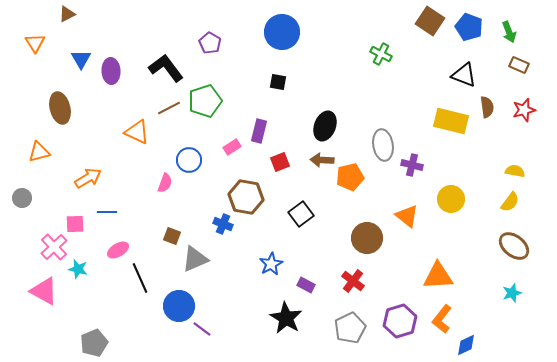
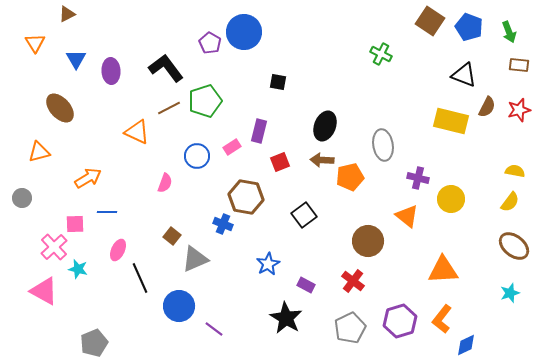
blue circle at (282, 32): moved 38 px left
blue triangle at (81, 59): moved 5 px left
brown rectangle at (519, 65): rotated 18 degrees counterclockwise
brown semicircle at (487, 107): rotated 35 degrees clockwise
brown ellipse at (60, 108): rotated 28 degrees counterclockwise
red star at (524, 110): moved 5 px left
blue circle at (189, 160): moved 8 px right, 4 px up
purple cross at (412, 165): moved 6 px right, 13 px down
black square at (301, 214): moved 3 px right, 1 px down
brown square at (172, 236): rotated 18 degrees clockwise
brown circle at (367, 238): moved 1 px right, 3 px down
pink ellipse at (118, 250): rotated 35 degrees counterclockwise
blue star at (271, 264): moved 3 px left
orange triangle at (438, 276): moved 5 px right, 6 px up
cyan star at (512, 293): moved 2 px left
purple line at (202, 329): moved 12 px right
